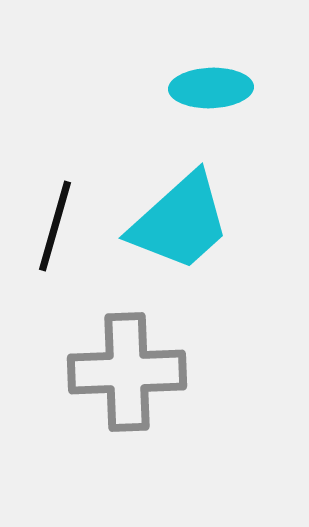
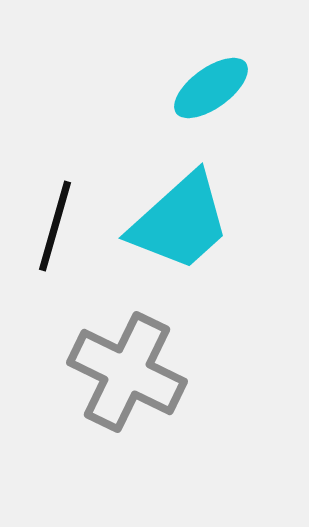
cyan ellipse: rotated 34 degrees counterclockwise
gray cross: rotated 28 degrees clockwise
